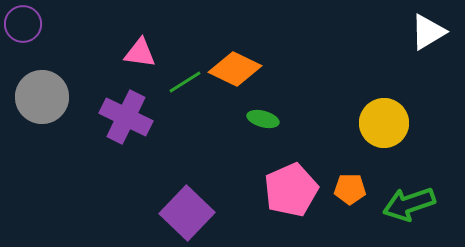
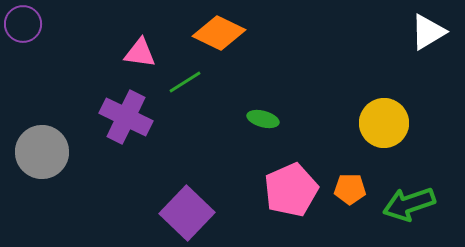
orange diamond: moved 16 px left, 36 px up
gray circle: moved 55 px down
